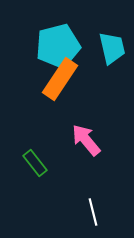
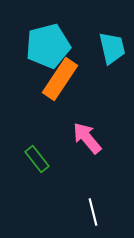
cyan pentagon: moved 10 px left
pink arrow: moved 1 px right, 2 px up
green rectangle: moved 2 px right, 4 px up
